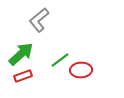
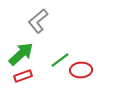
gray L-shape: moved 1 px left, 1 px down
